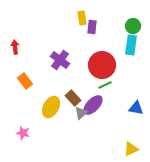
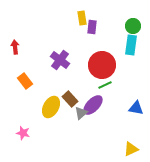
brown rectangle: moved 3 px left, 1 px down
